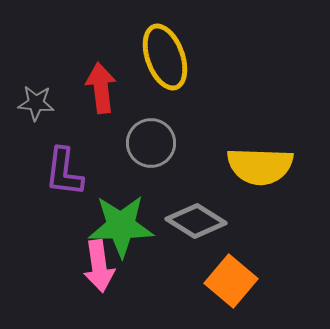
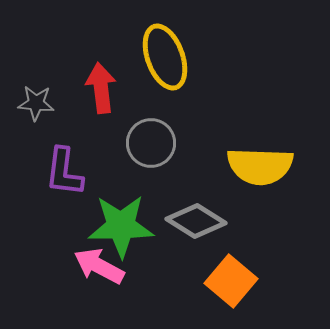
pink arrow: rotated 126 degrees clockwise
